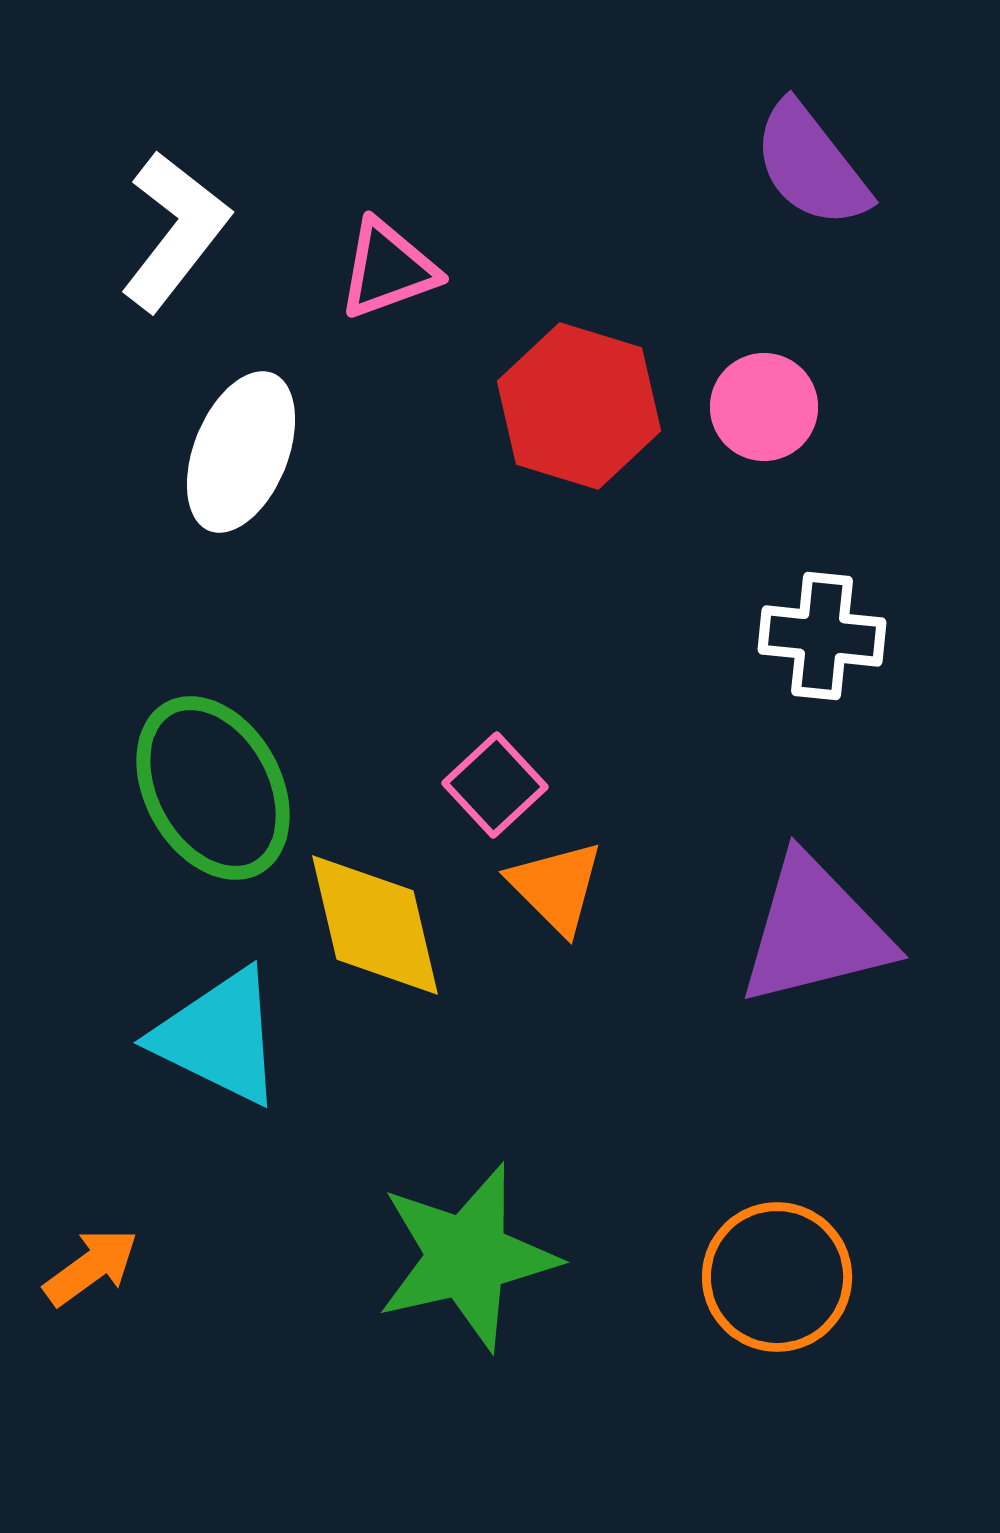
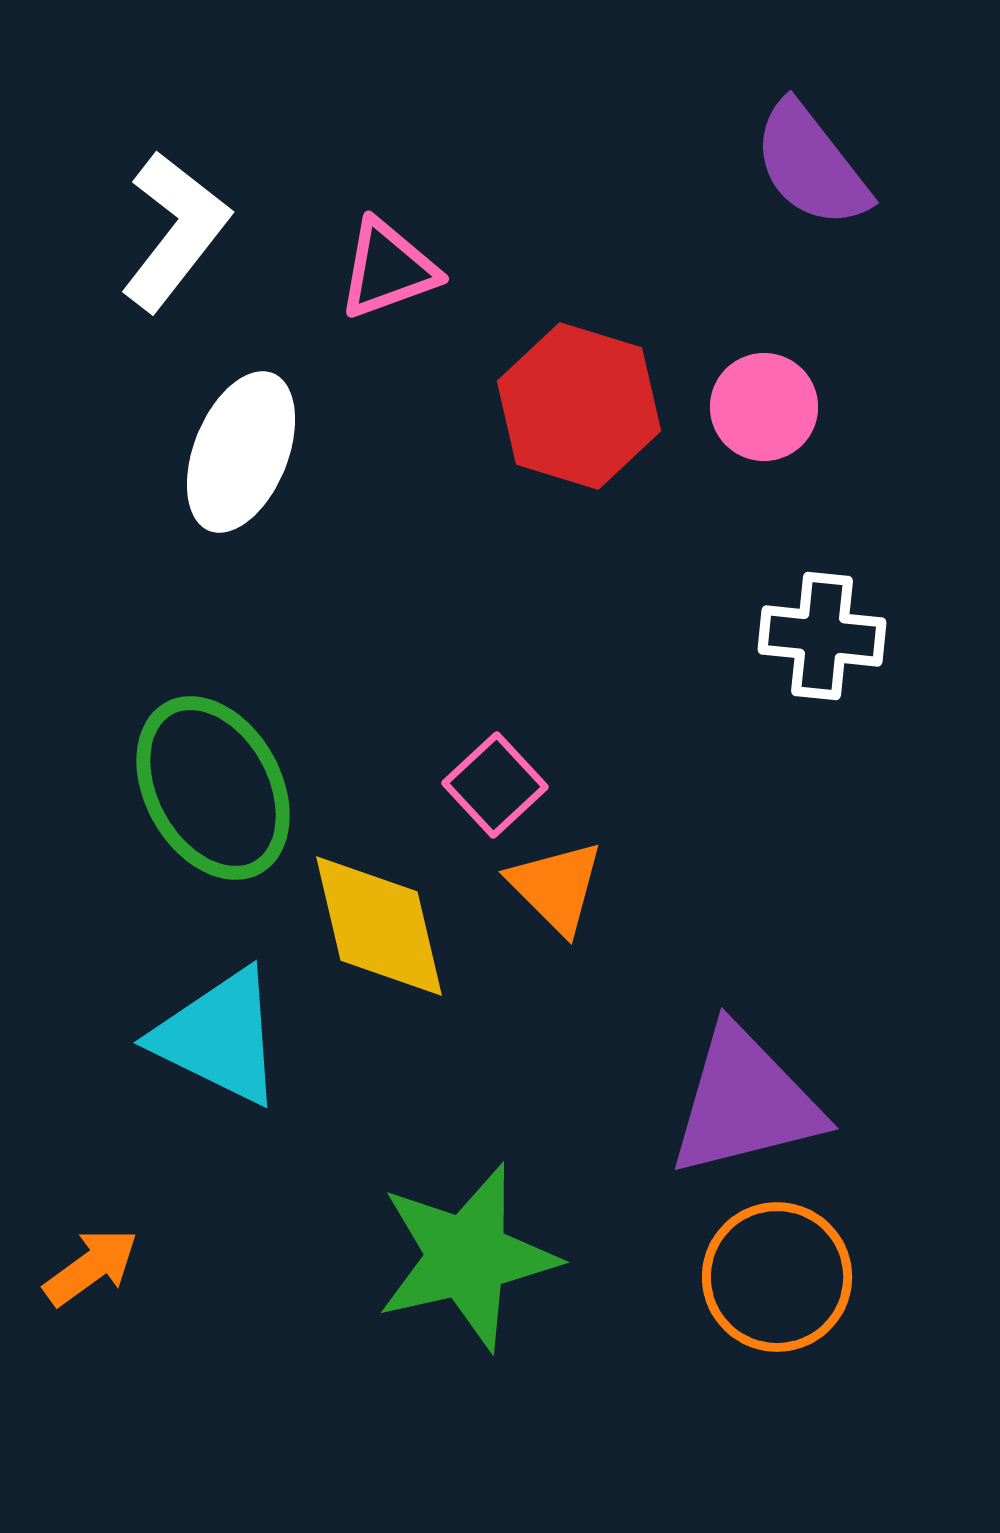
yellow diamond: moved 4 px right, 1 px down
purple triangle: moved 70 px left, 171 px down
